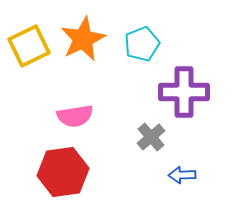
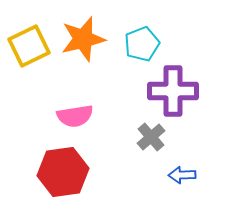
orange star: rotated 12 degrees clockwise
purple cross: moved 11 px left, 1 px up
